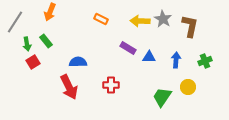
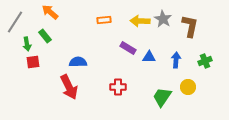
orange arrow: rotated 108 degrees clockwise
orange rectangle: moved 3 px right, 1 px down; rotated 32 degrees counterclockwise
green rectangle: moved 1 px left, 5 px up
red square: rotated 24 degrees clockwise
red cross: moved 7 px right, 2 px down
